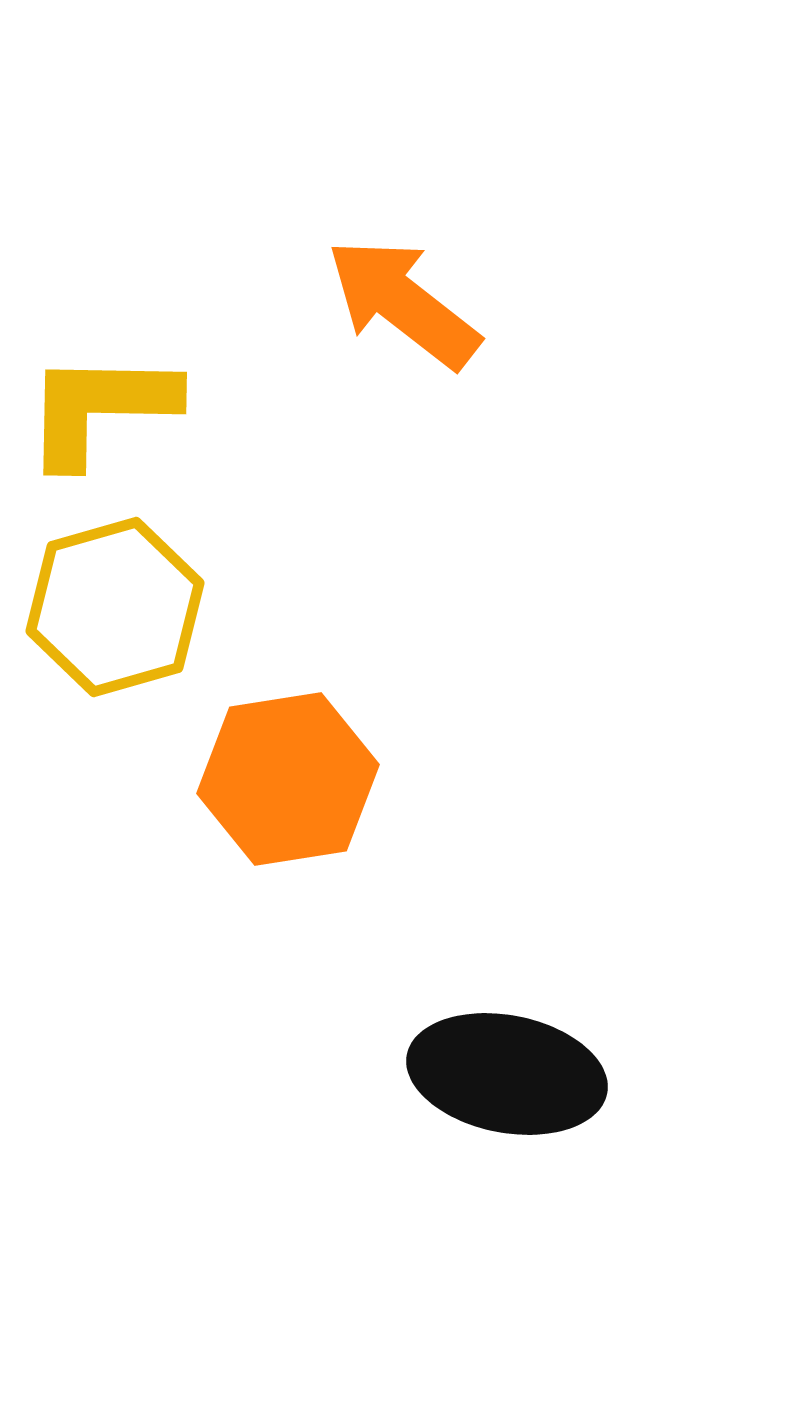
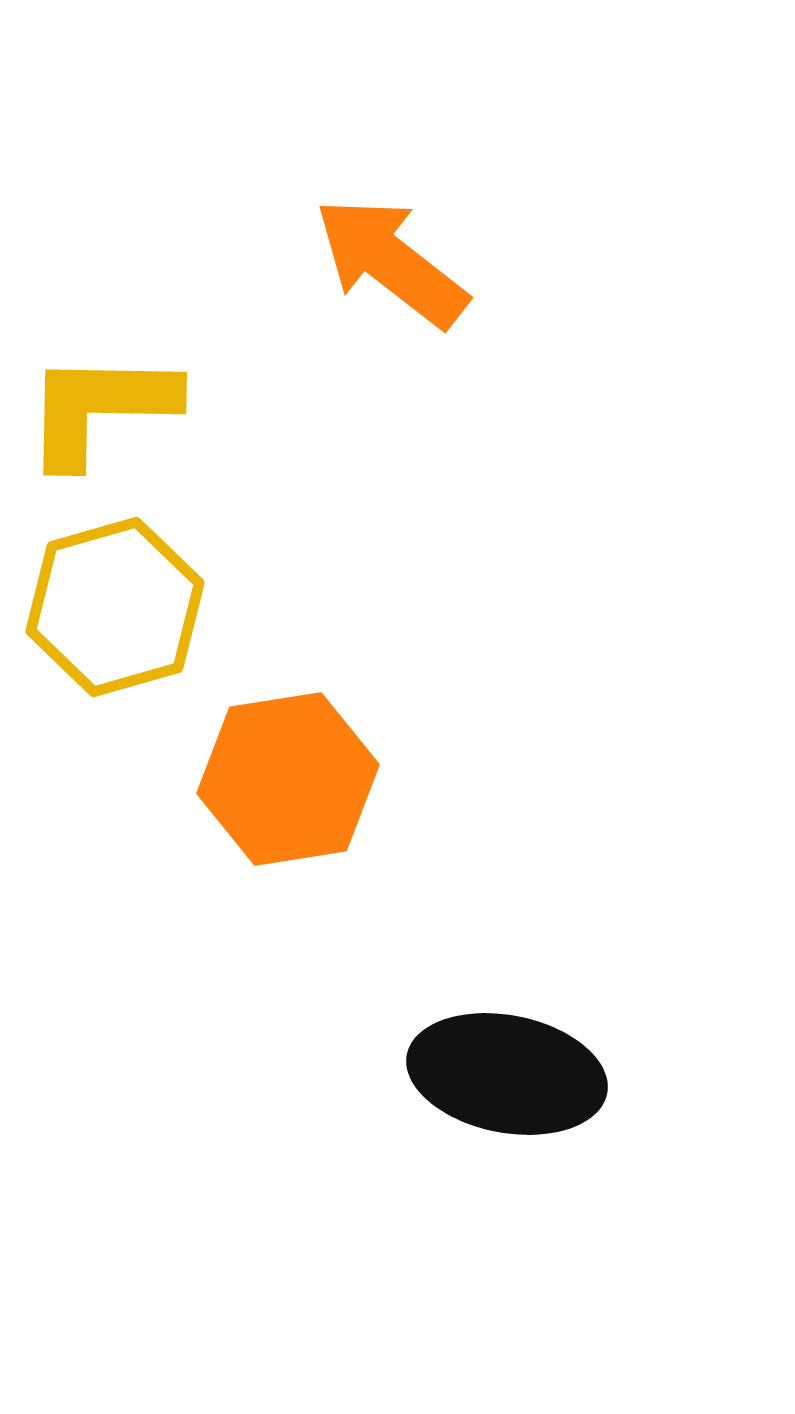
orange arrow: moved 12 px left, 41 px up
